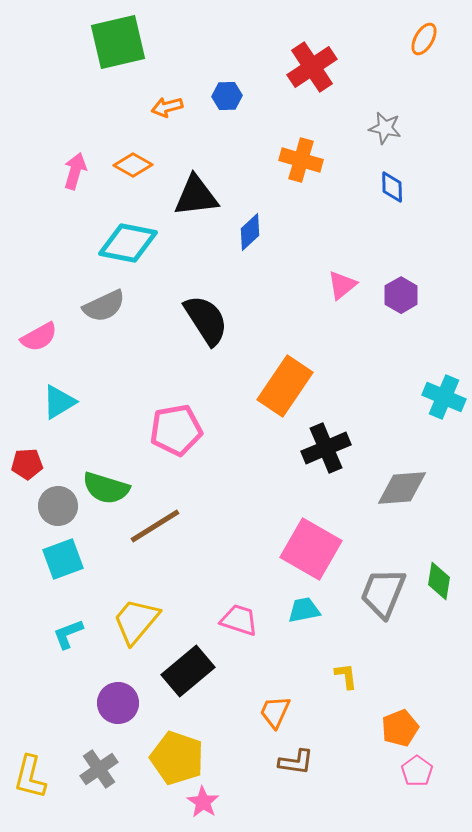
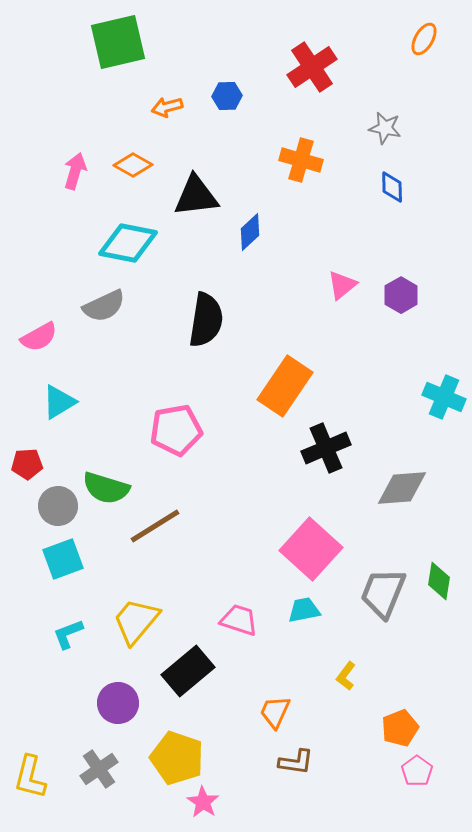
black semicircle at (206, 320): rotated 42 degrees clockwise
pink square at (311, 549): rotated 12 degrees clockwise
yellow L-shape at (346, 676): rotated 136 degrees counterclockwise
